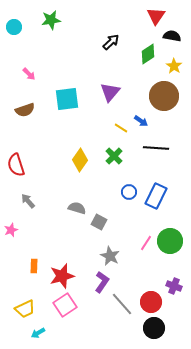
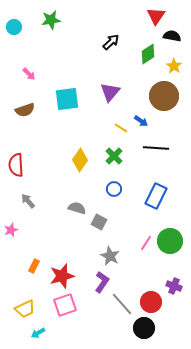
red semicircle: rotated 15 degrees clockwise
blue circle: moved 15 px left, 3 px up
orange rectangle: rotated 24 degrees clockwise
pink square: rotated 15 degrees clockwise
black circle: moved 10 px left
